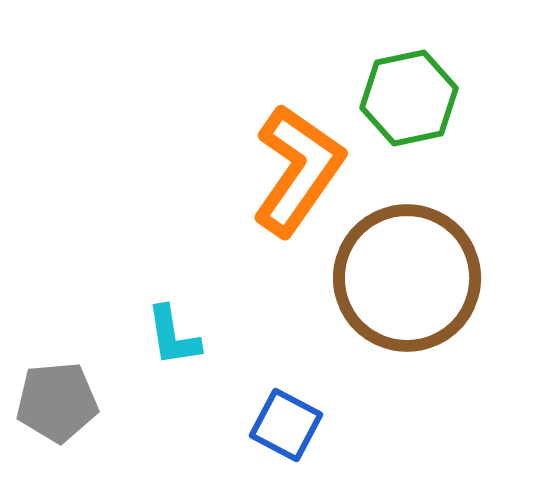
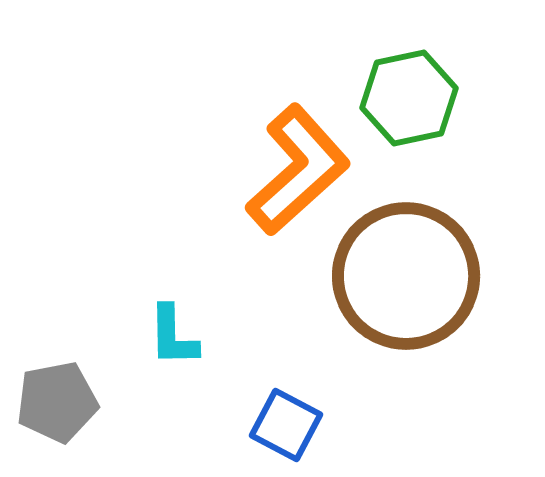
orange L-shape: rotated 13 degrees clockwise
brown circle: moved 1 px left, 2 px up
cyan L-shape: rotated 8 degrees clockwise
gray pentagon: rotated 6 degrees counterclockwise
